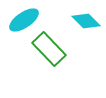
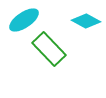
cyan diamond: rotated 16 degrees counterclockwise
